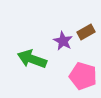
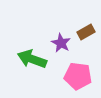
purple star: moved 2 px left, 2 px down
pink pentagon: moved 5 px left; rotated 8 degrees counterclockwise
